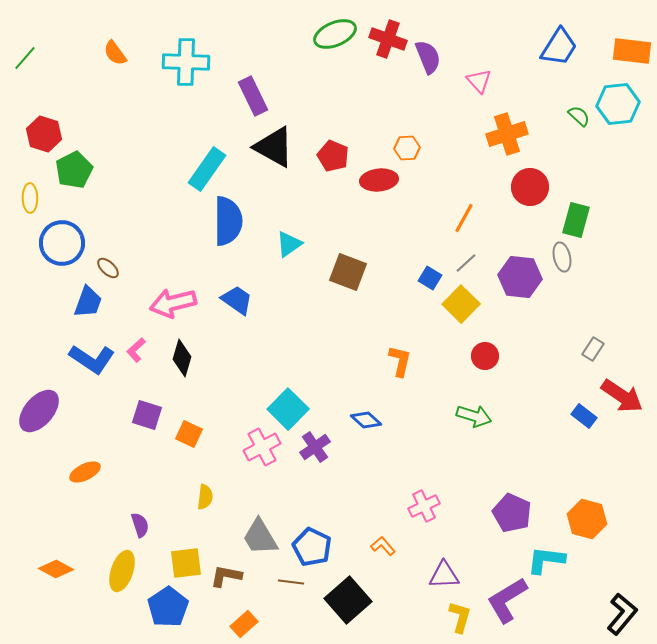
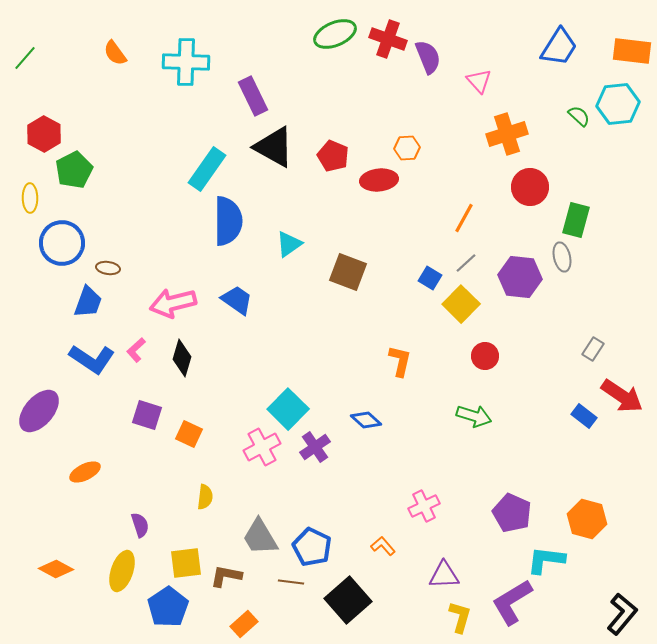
red hexagon at (44, 134): rotated 12 degrees clockwise
brown ellipse at (108, 268): rotated 35 degrees counterclockwise
purple L-shape at (507, 600): moved 5 px right, 2 px down
